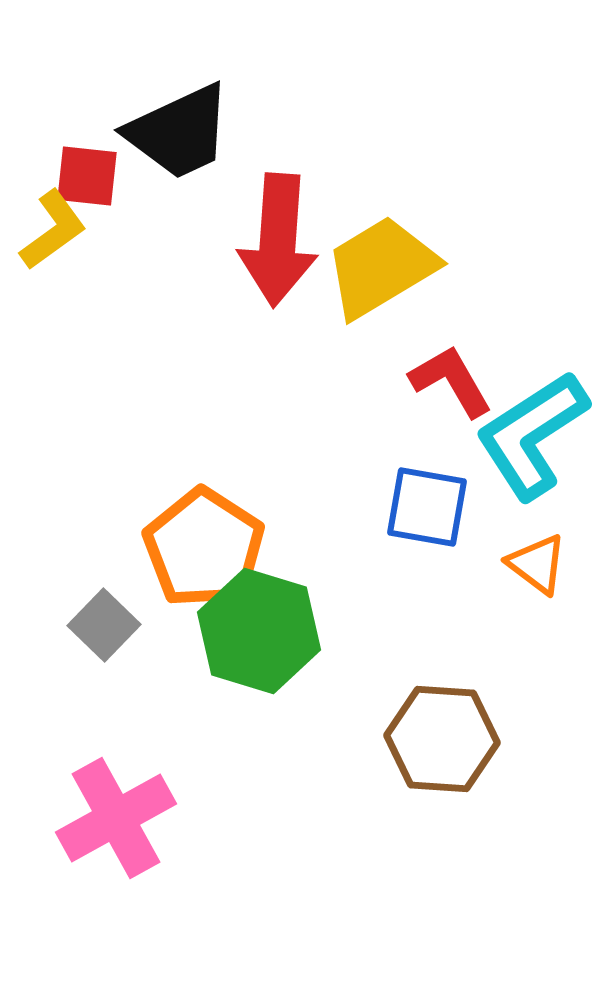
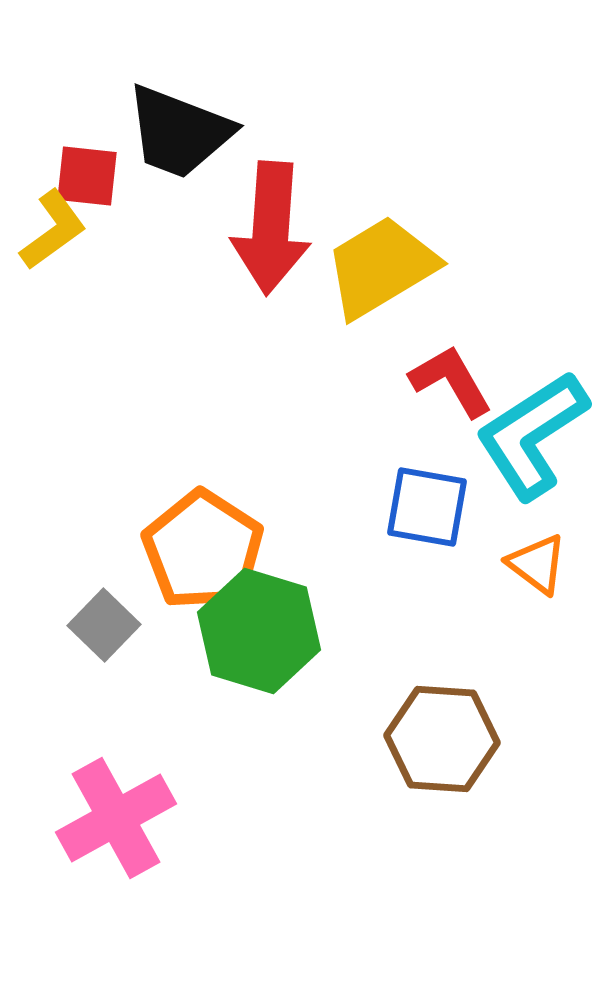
black trapezoid: rotated 46 degrees clockwise
red arrow: moved 7 px left, 12 px up
orange pentagon: moved 1 px left, 2 px down
